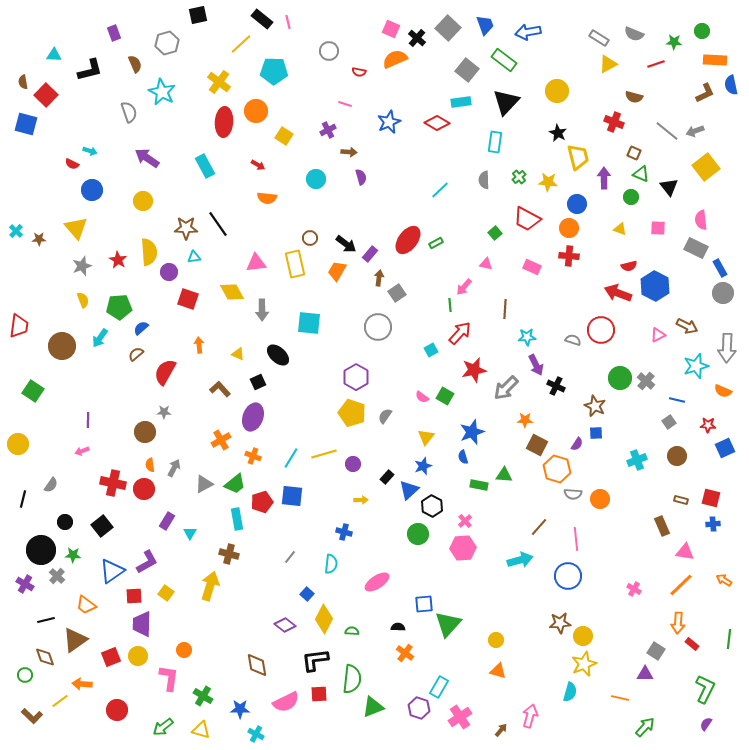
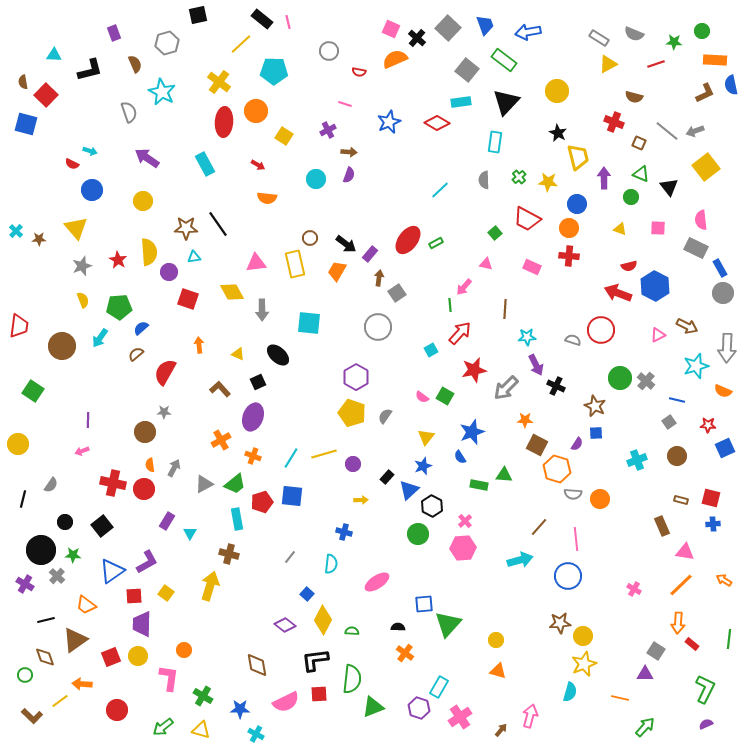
brown square at (634, 153): moved 5 px right, 10 px up
cyan rectangle at (205, 166): moved 2 px up
purple semicircle at (361, 177): moved 12 px left, 2 px up; rotated 35 degrees clockwise
blue semicircle at (463, 457): moved 3 px left; rotated 16 degrees counterclockwise
yellow diamond at (324, 619): moved 1 px left, 1 px down
purple semicircle at (706, 724): rotated 32 degrees clockwise
